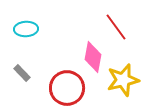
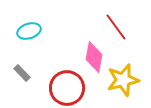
cyan ellipse: moved 3 px right, 2 px down; rotated 15 degrees counterclockwise
pink diamond: moved 1 px right
